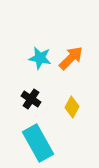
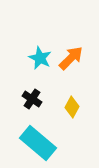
cyan star: rotated 15 degrees clockwise
black cross: moved 1 px right
cyan rectangle: rotated 21 degrees counterclockwise
